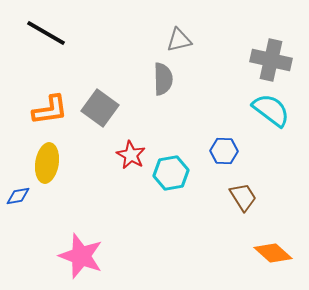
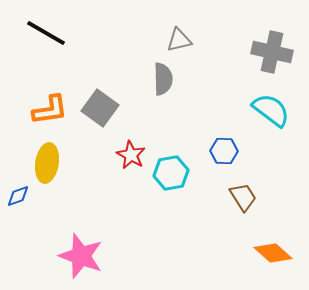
gray cross: moved 1 px right, 8 px up
blue diamond: rotated 10 degrees counterclockwise
